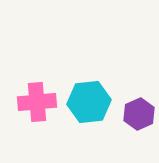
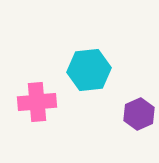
cyan hexagon: moved 32 px up
